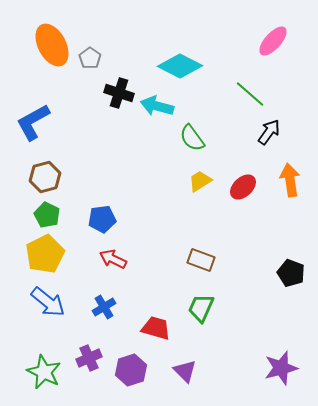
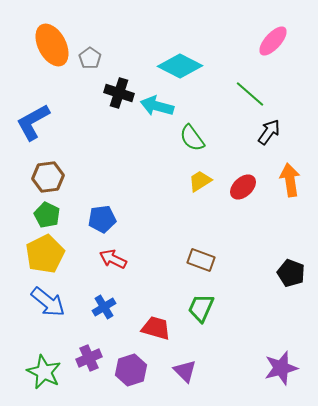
brown hexagon: moved 3 px right; rotated 8 degrees clockwise
